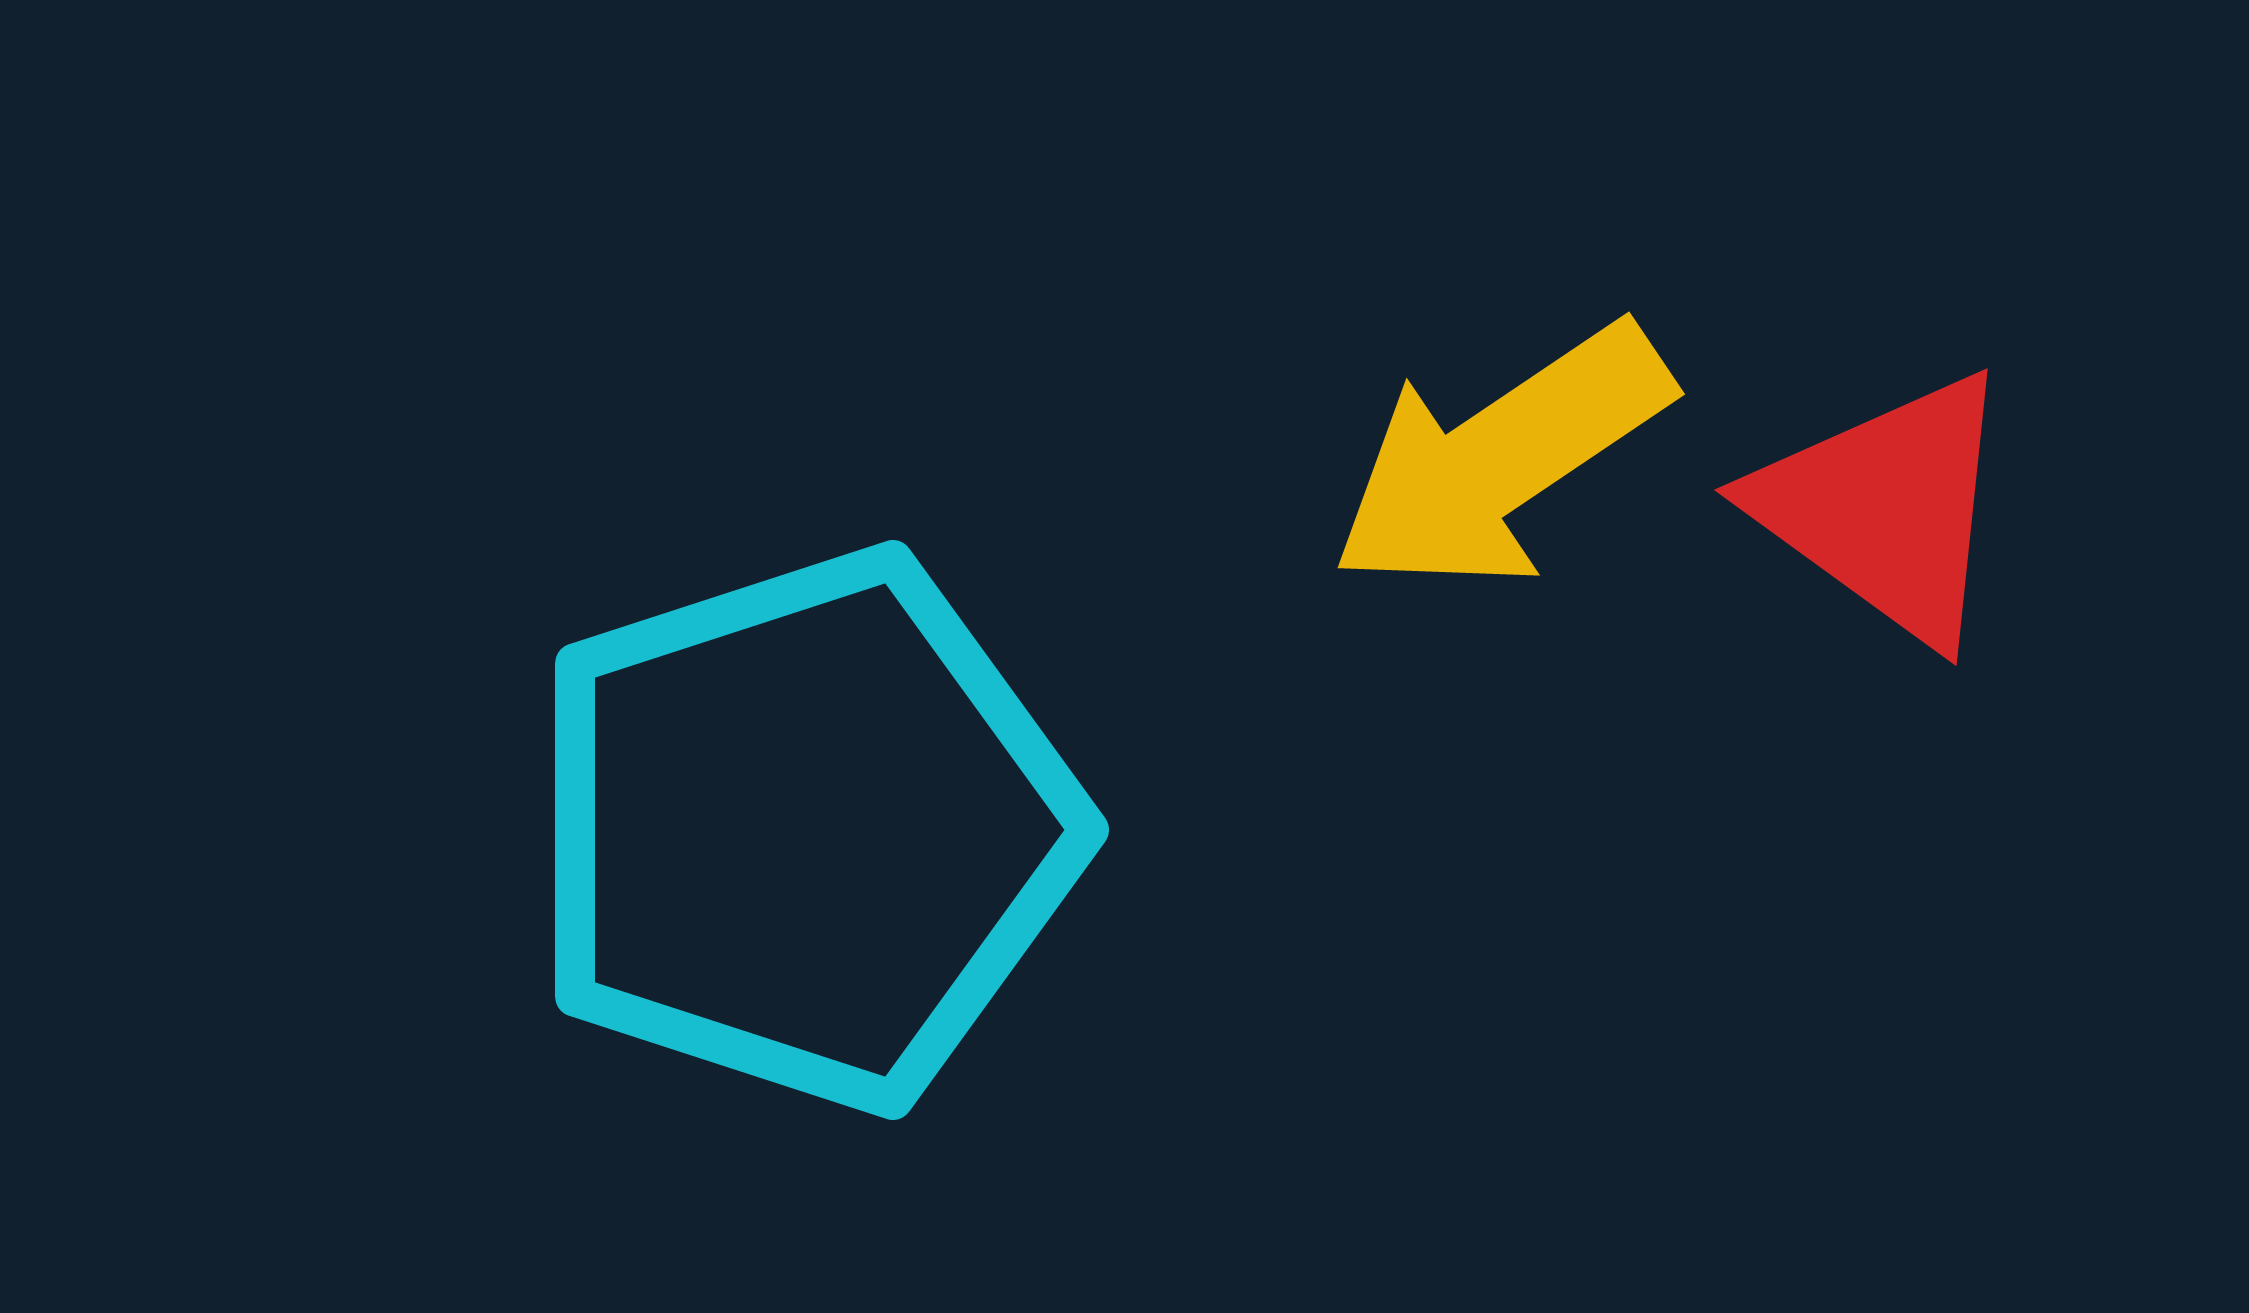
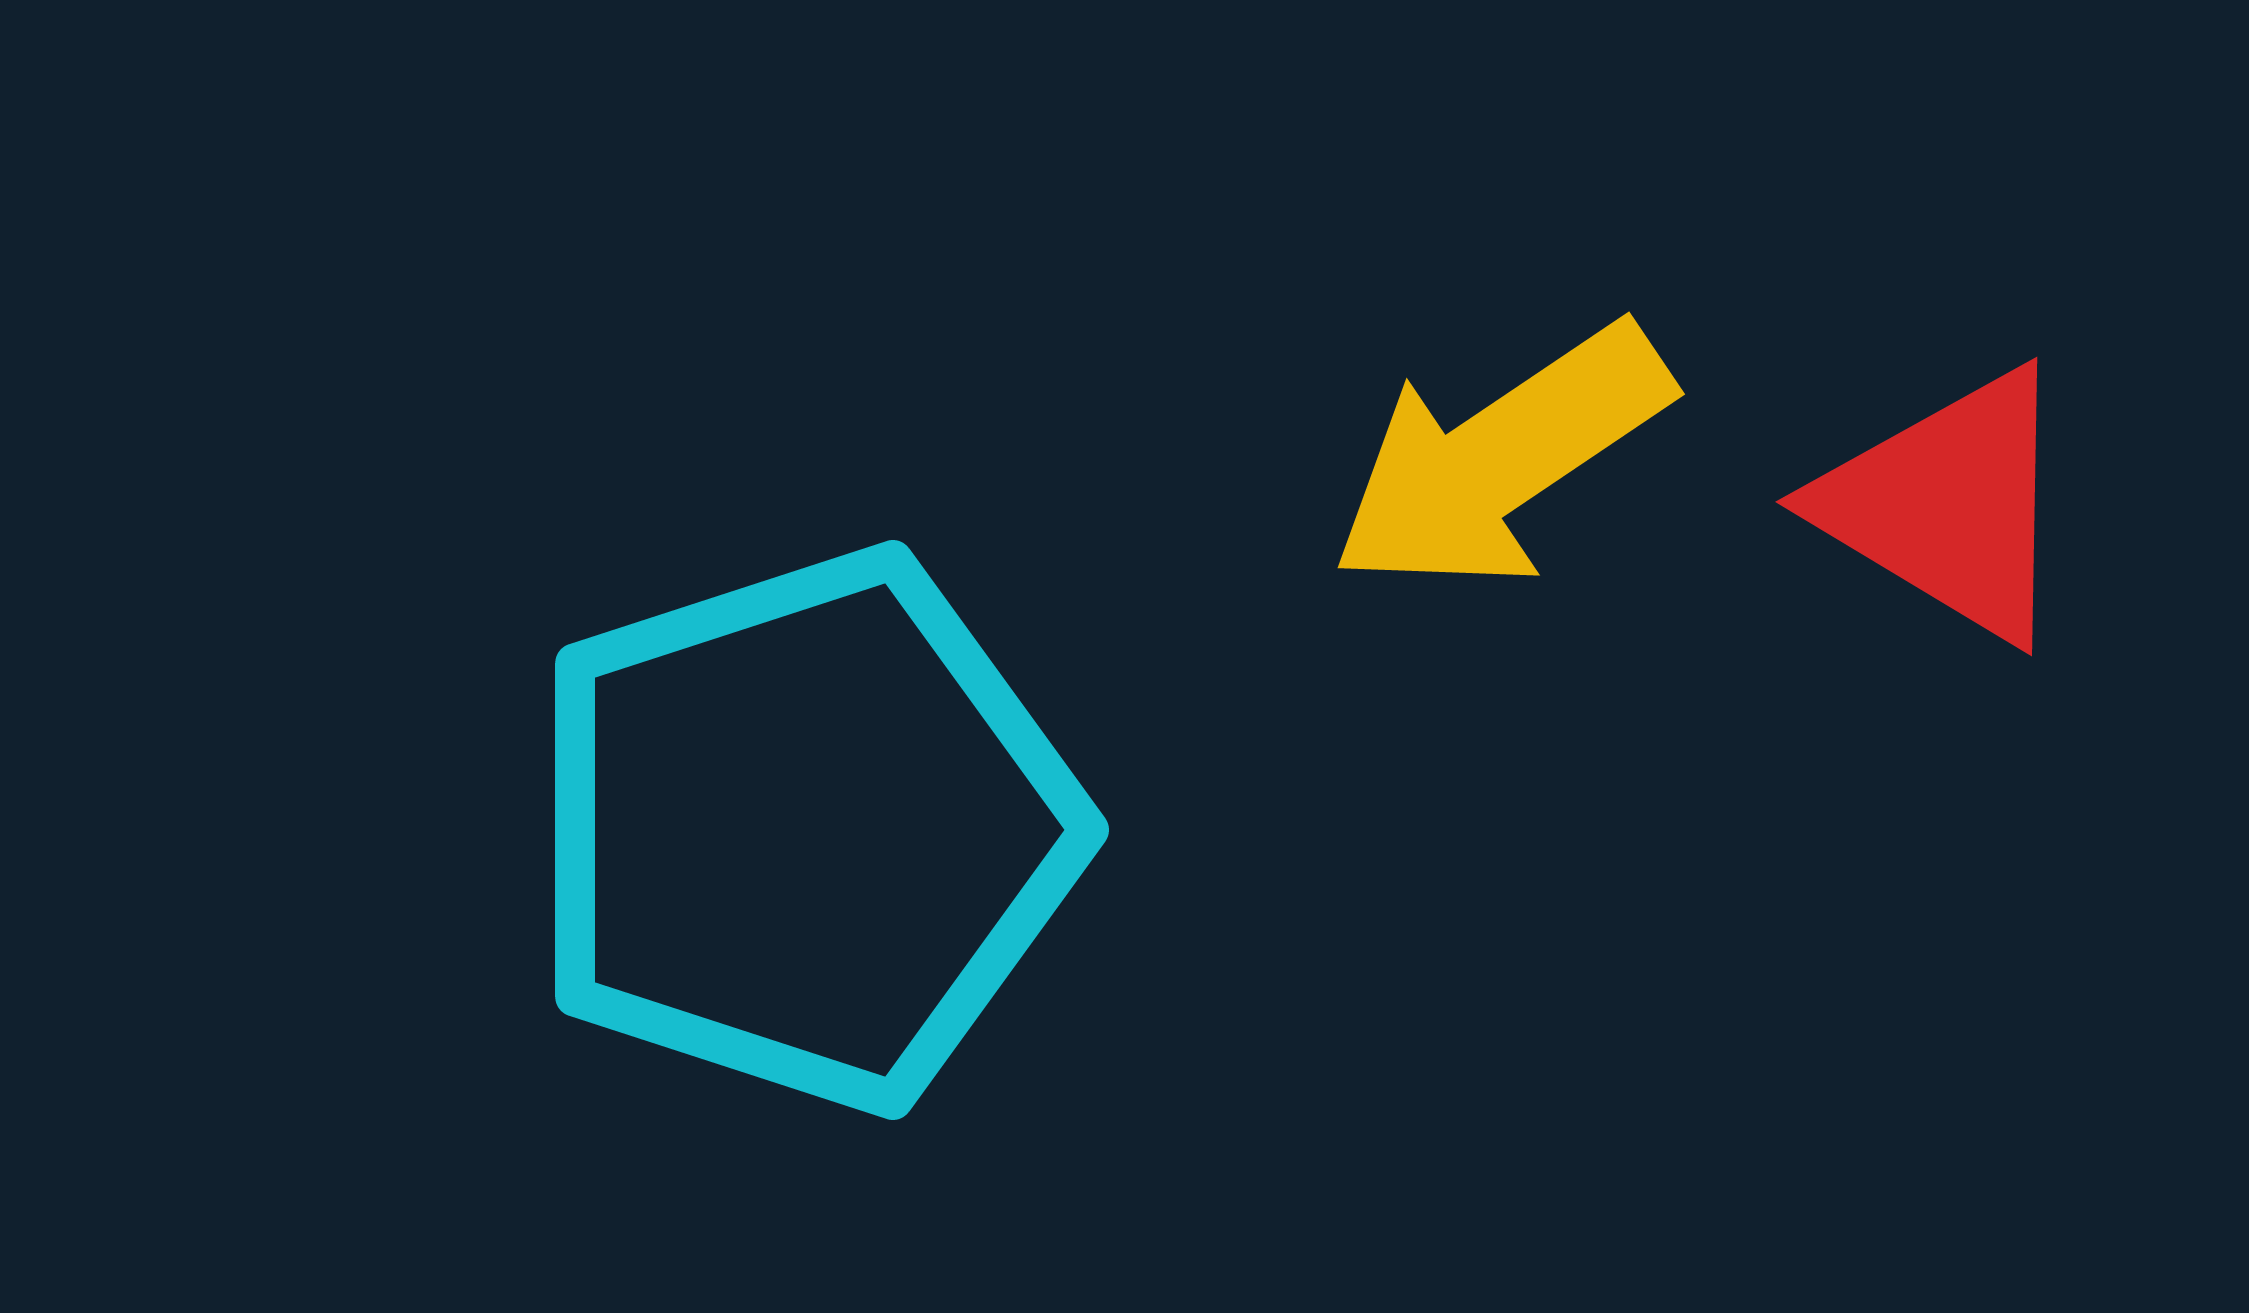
red triangle: moved 62 px right, 3 px up; rotated 5 degrees counterclockwise
